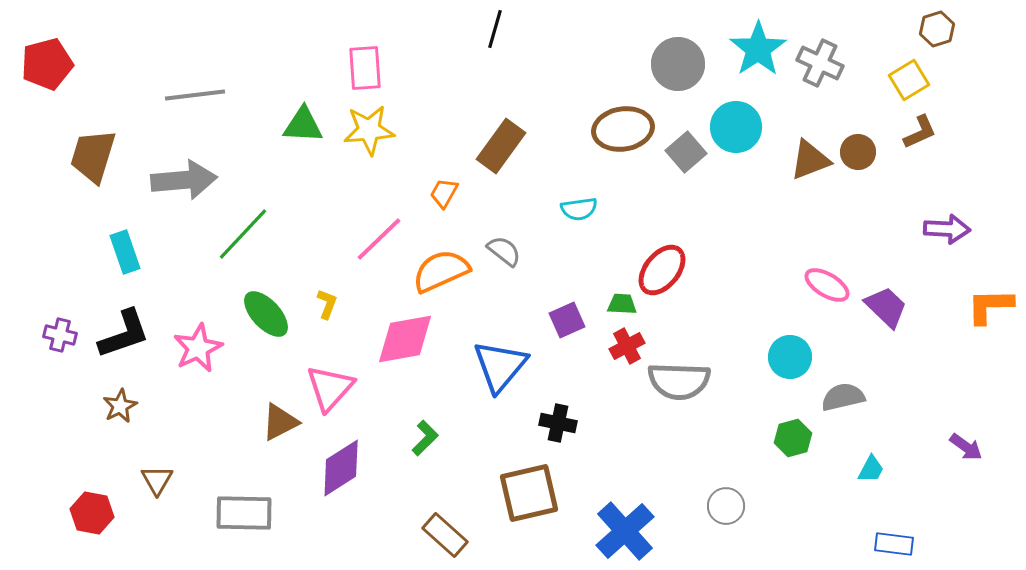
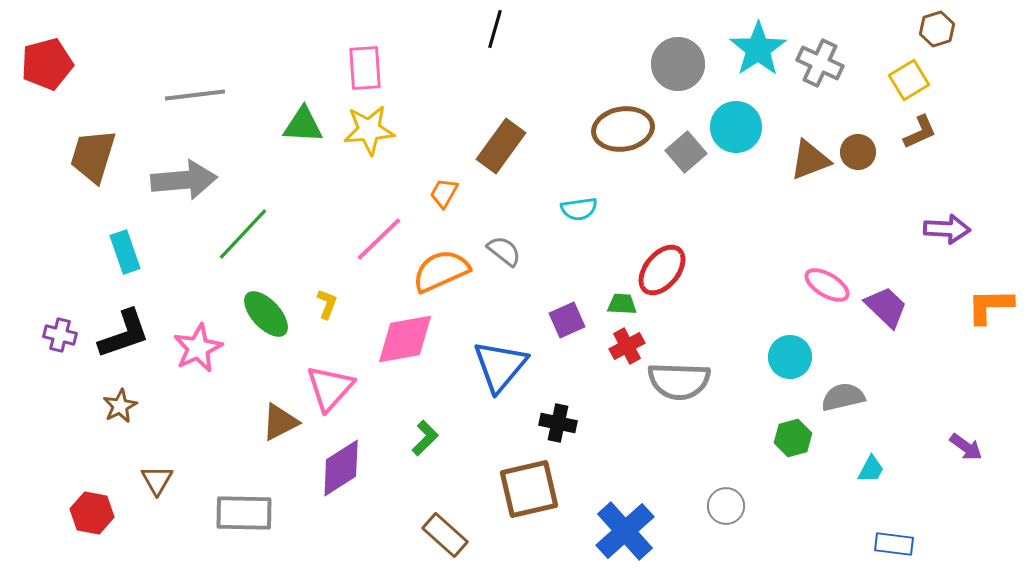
brown square at (529, 493): moved 4 px up
